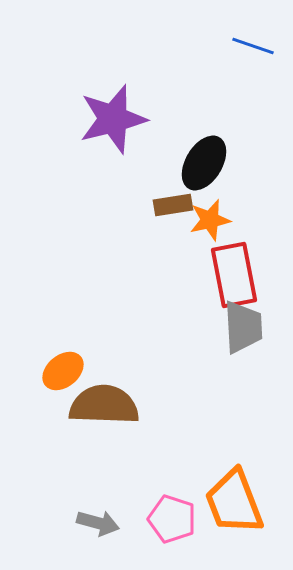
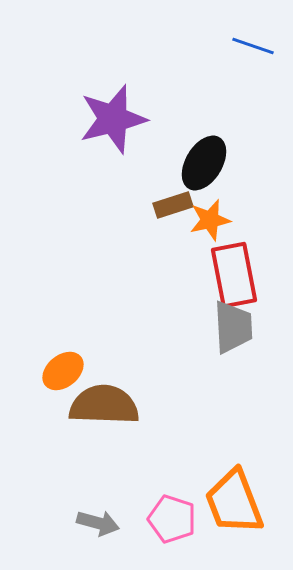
brown rectangle: rotated 9 degrees counterclockwise
gray trapezoid: moved 10 px left
